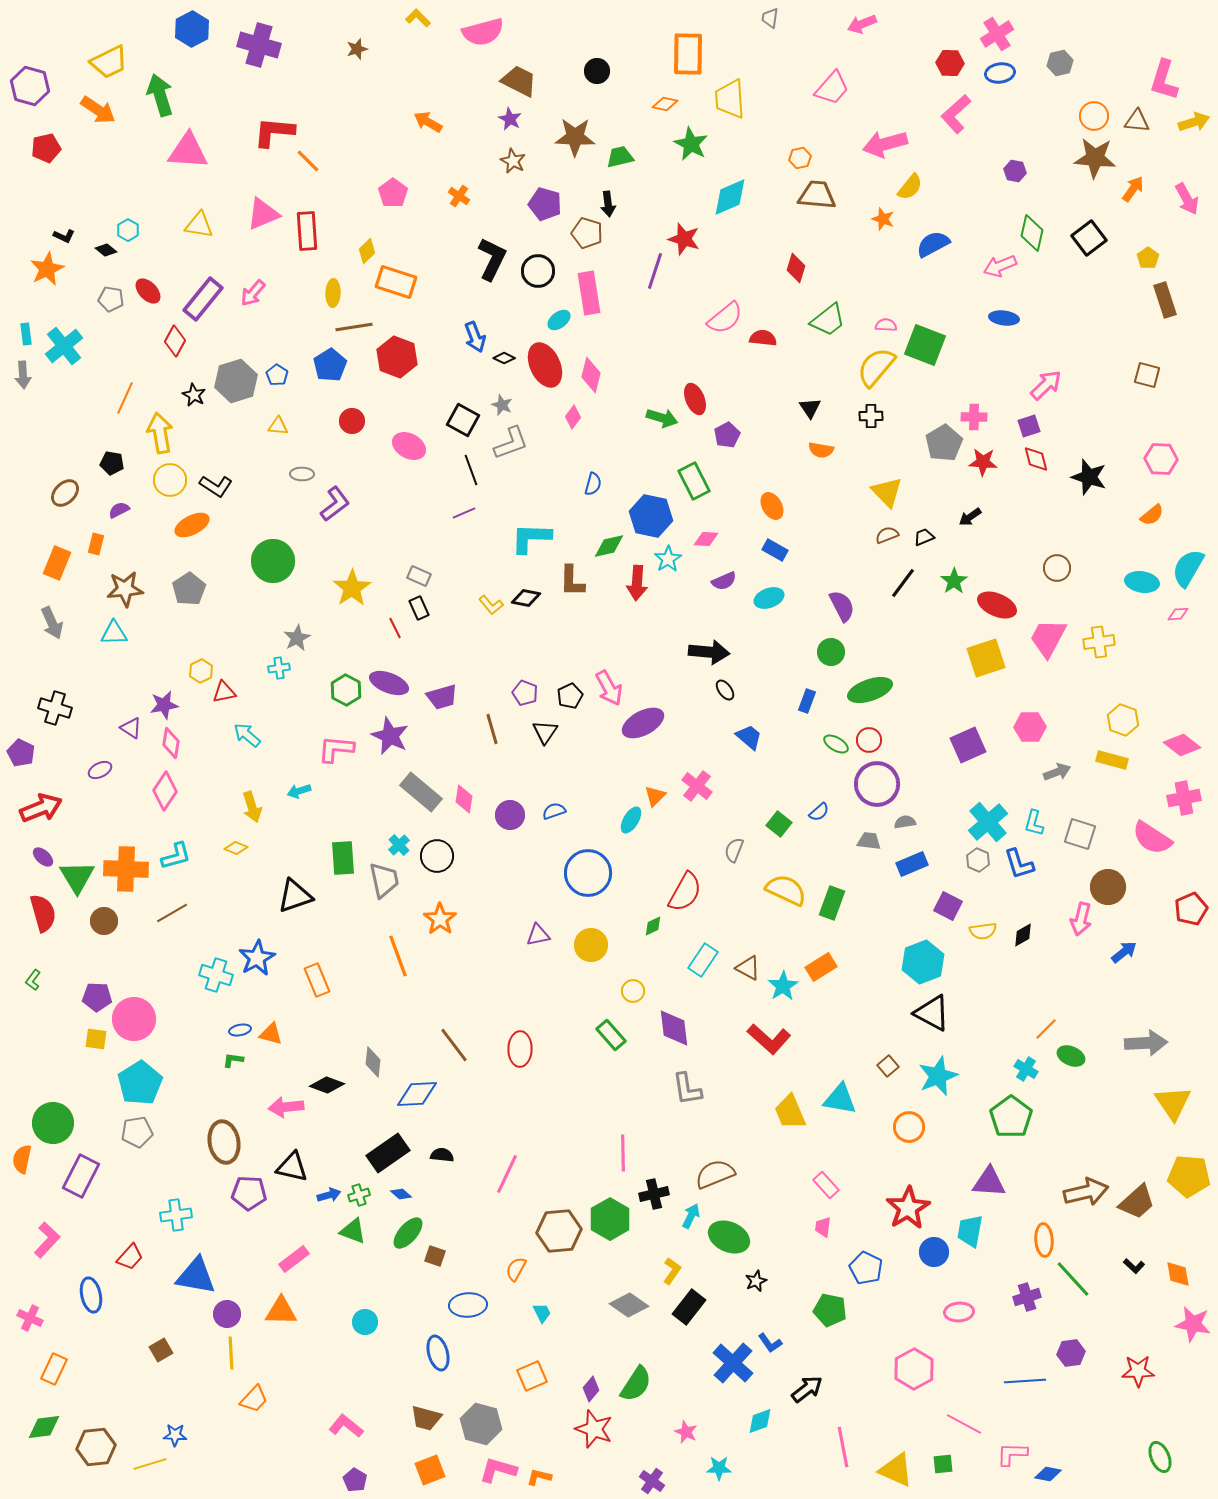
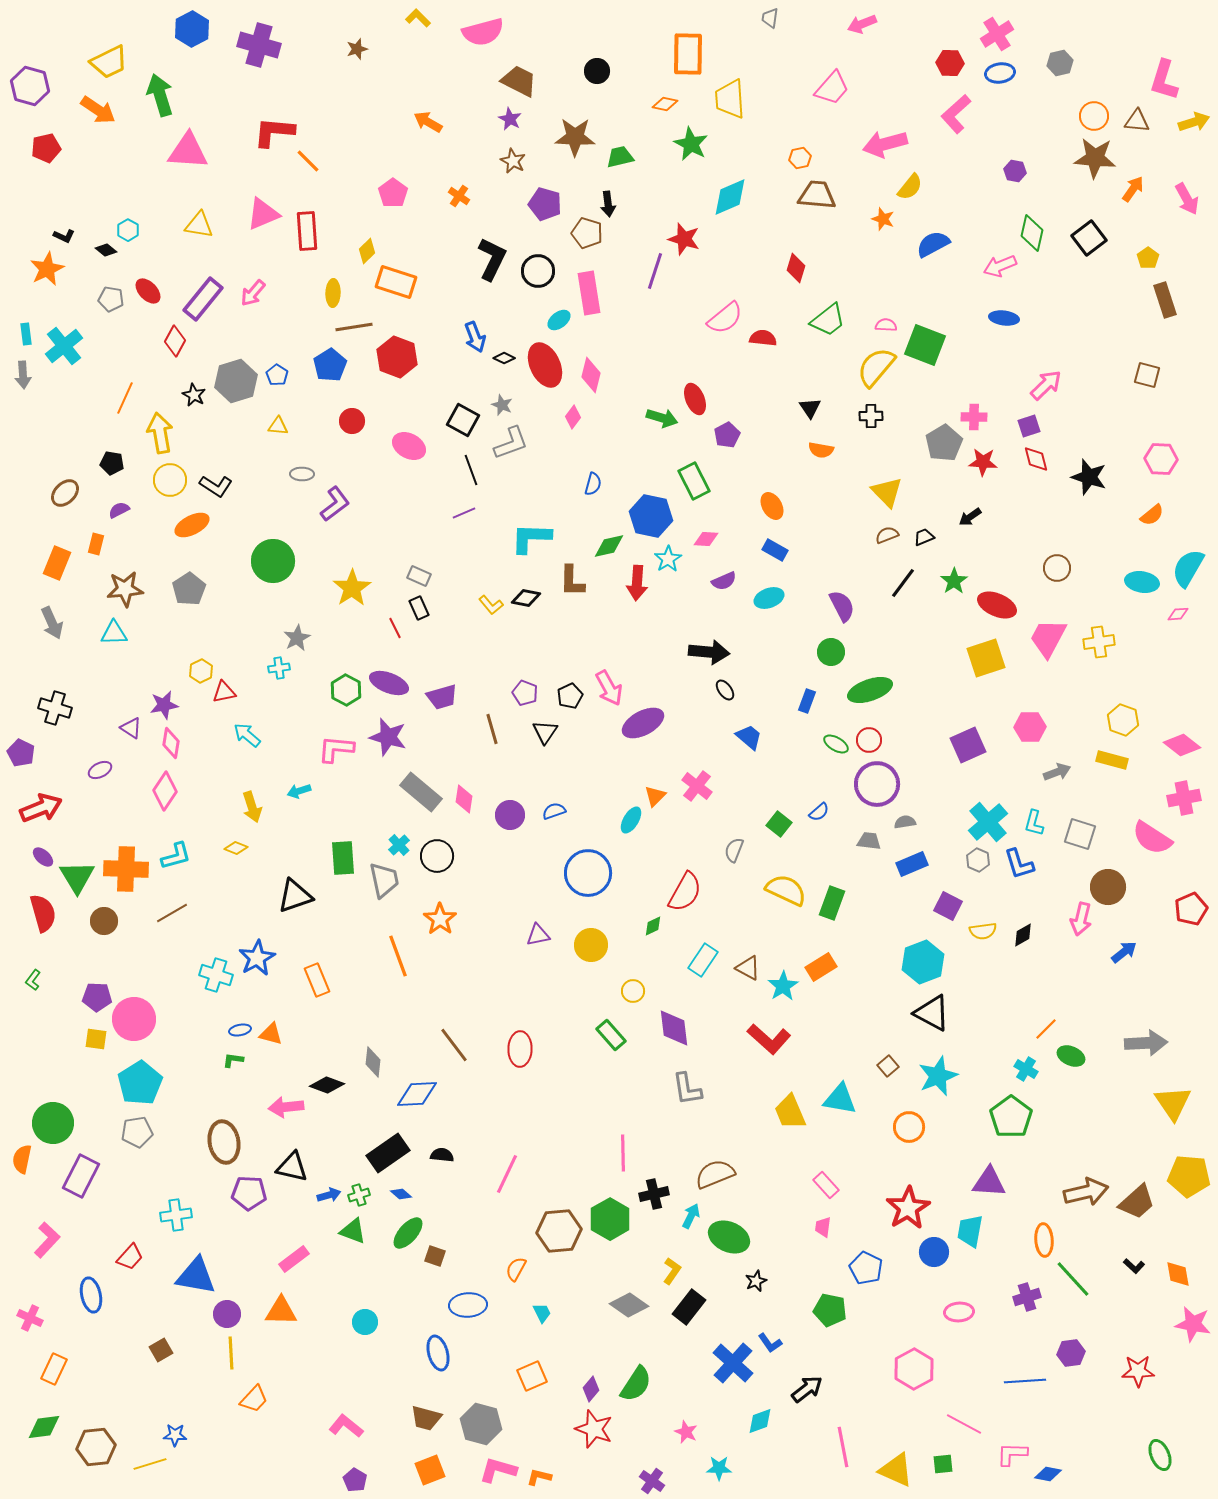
purple star at (390, 736): moved 2 px left, 1 px down; rotated 9 degrees counterclockwise
green ellipse at (1160, 1457): moved 2 px up
